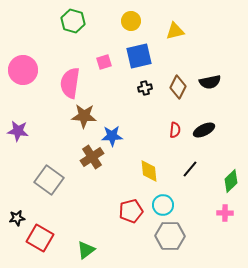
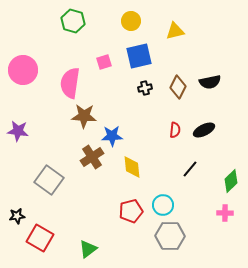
yellow diamond: moved 17 px left, 4 px up
black star: moved 2 px up
green triangle: moved 2 px right, 1 px up
